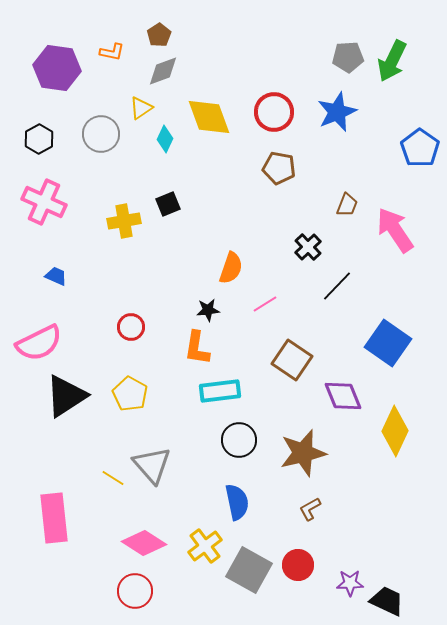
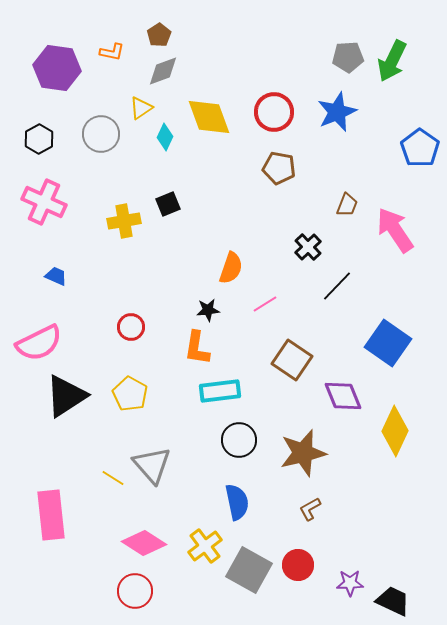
cyan diamond at (165, 139): moved 2 px up
pink rectangle at (54, 518): moved 3 px left, 3 px up
black trapezoid at (387, 601): moved 6 px right
